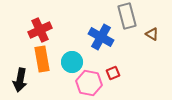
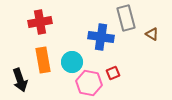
gray rectangle: moved 1 px left, 2 px down
red cross: moved 8 px up; rotated 15 degrees clockwise
blue cross: rotated 20 degrees counterclockwise
orange rectangle: moved 1 px right, 1 px down
black arrow: rotated 30 degrees counterclockwise
